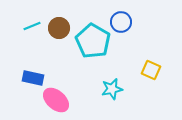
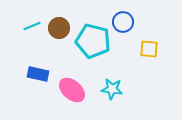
blue circle: moved 2 px right
cyan pentagon: rotated 16 degrees counterclockwise
yellow square: moved 2 px left, 21 px up; rotated 18 degrees counterclockwise
blue rectangle: moved 5 px right, 4 px up
cyan star: rotated 20 degrees clockwise
pink ellipse: moved 16 px right, 10 px up
